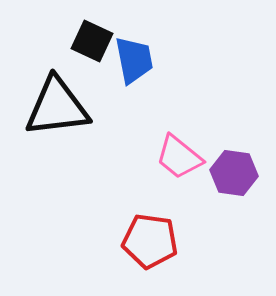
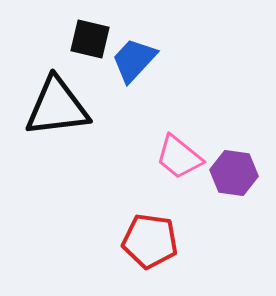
black square: moved 2 px left, 2 px up; rotated 12 degrees counterclockwise
blue trapezoid: rotated 126 degrees counterclockwise
